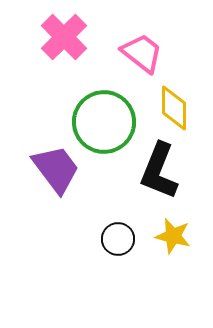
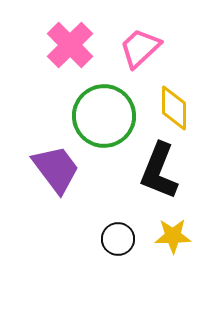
pink cross: moved 6 px right, 8 px down
pink trapezoid: moved 2 px left, 5 px up; rotated 81 degrees counterclockwise
green circle: moved 6 px up
yellow star: rotated 15 degrees counterclockwise
